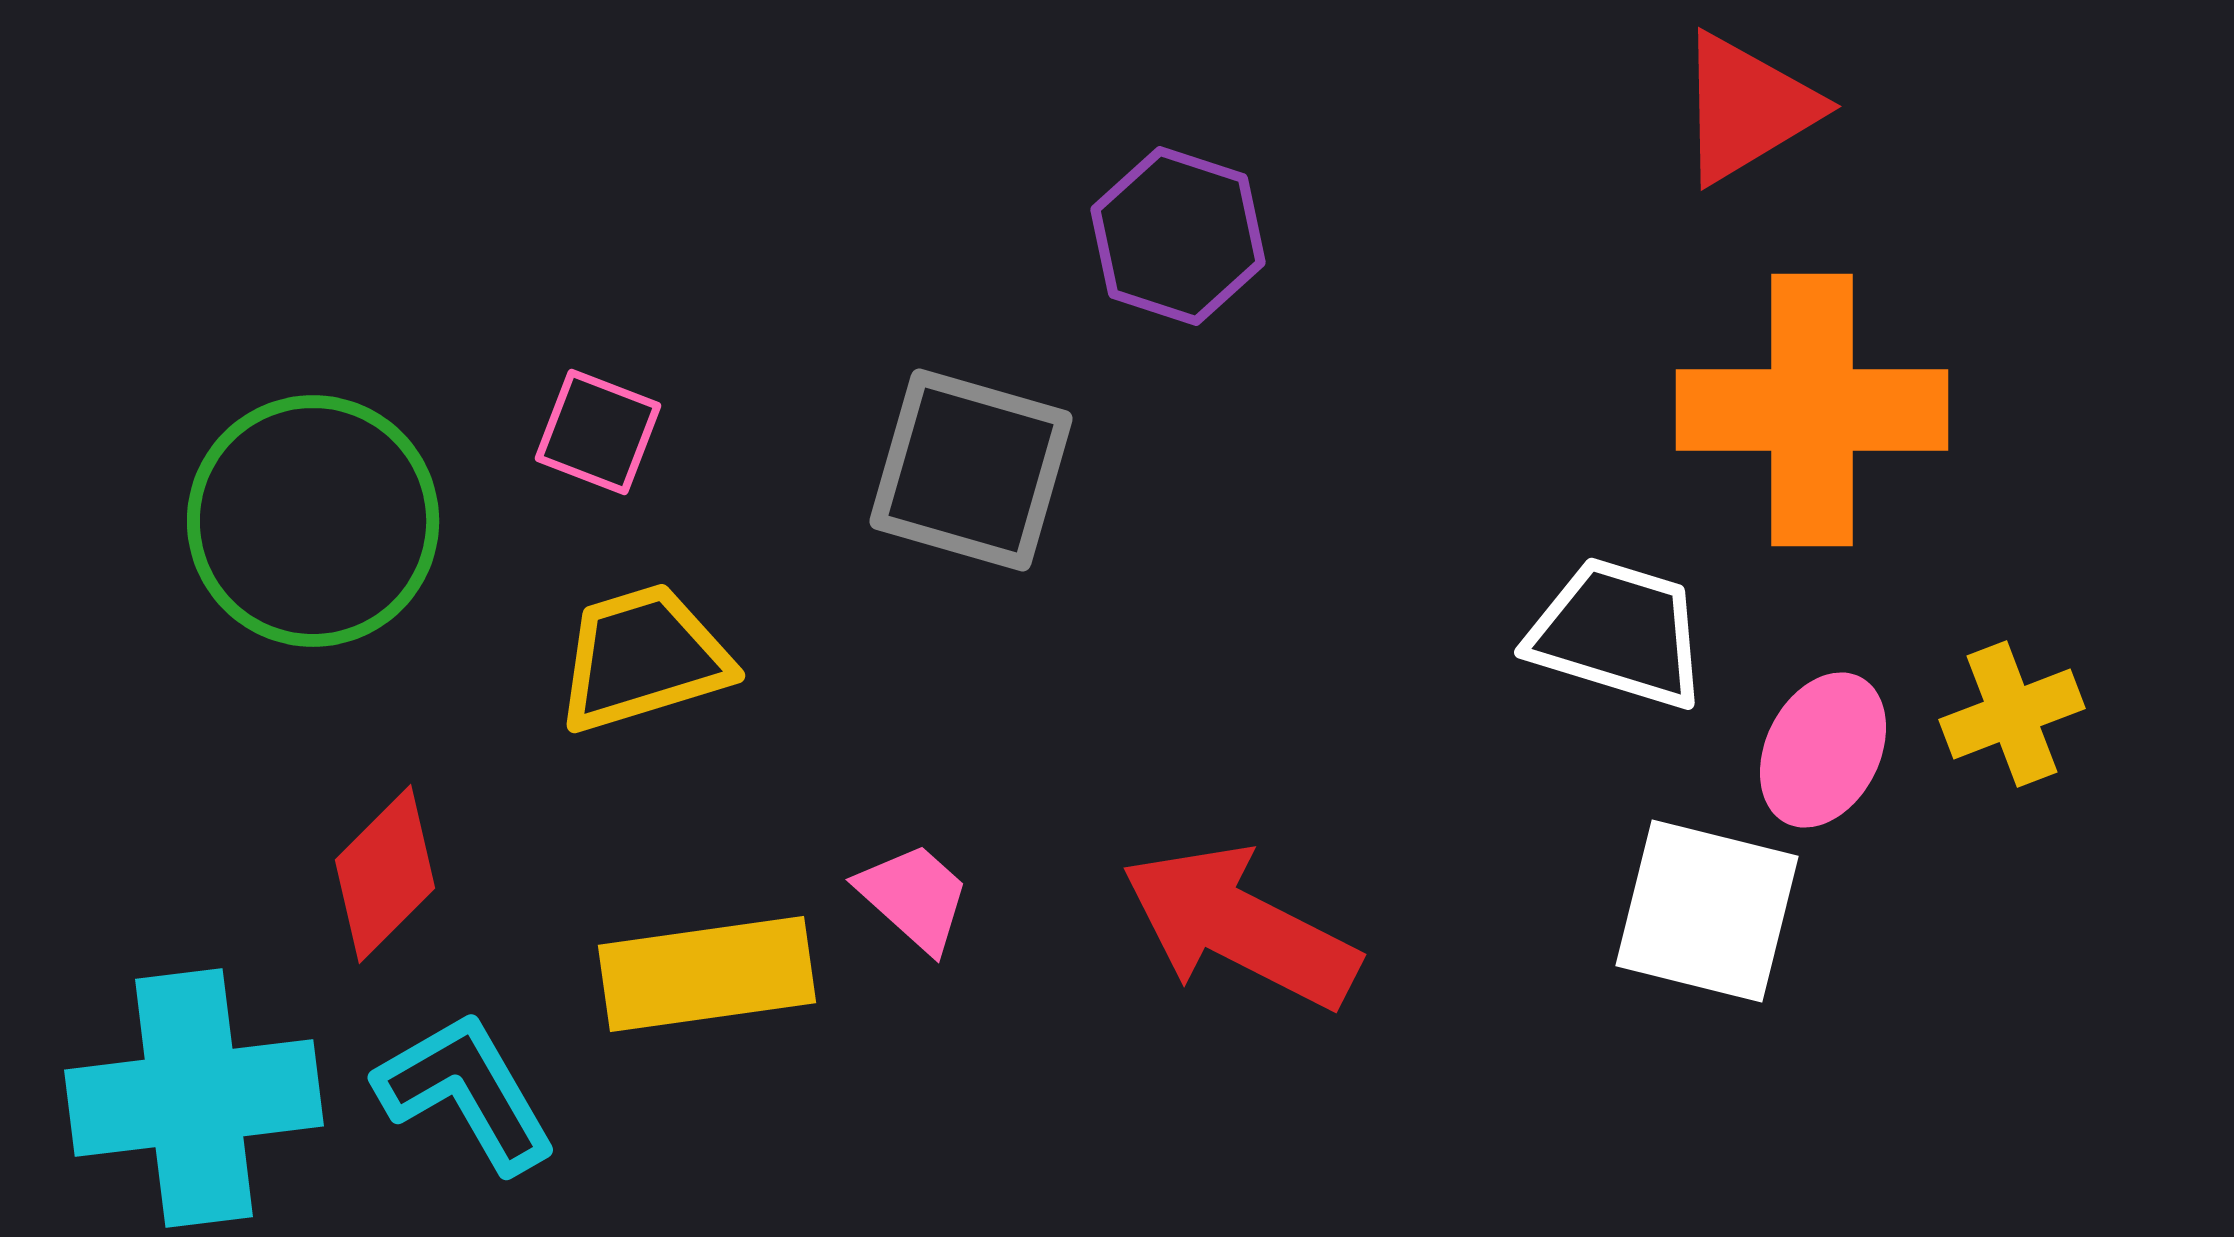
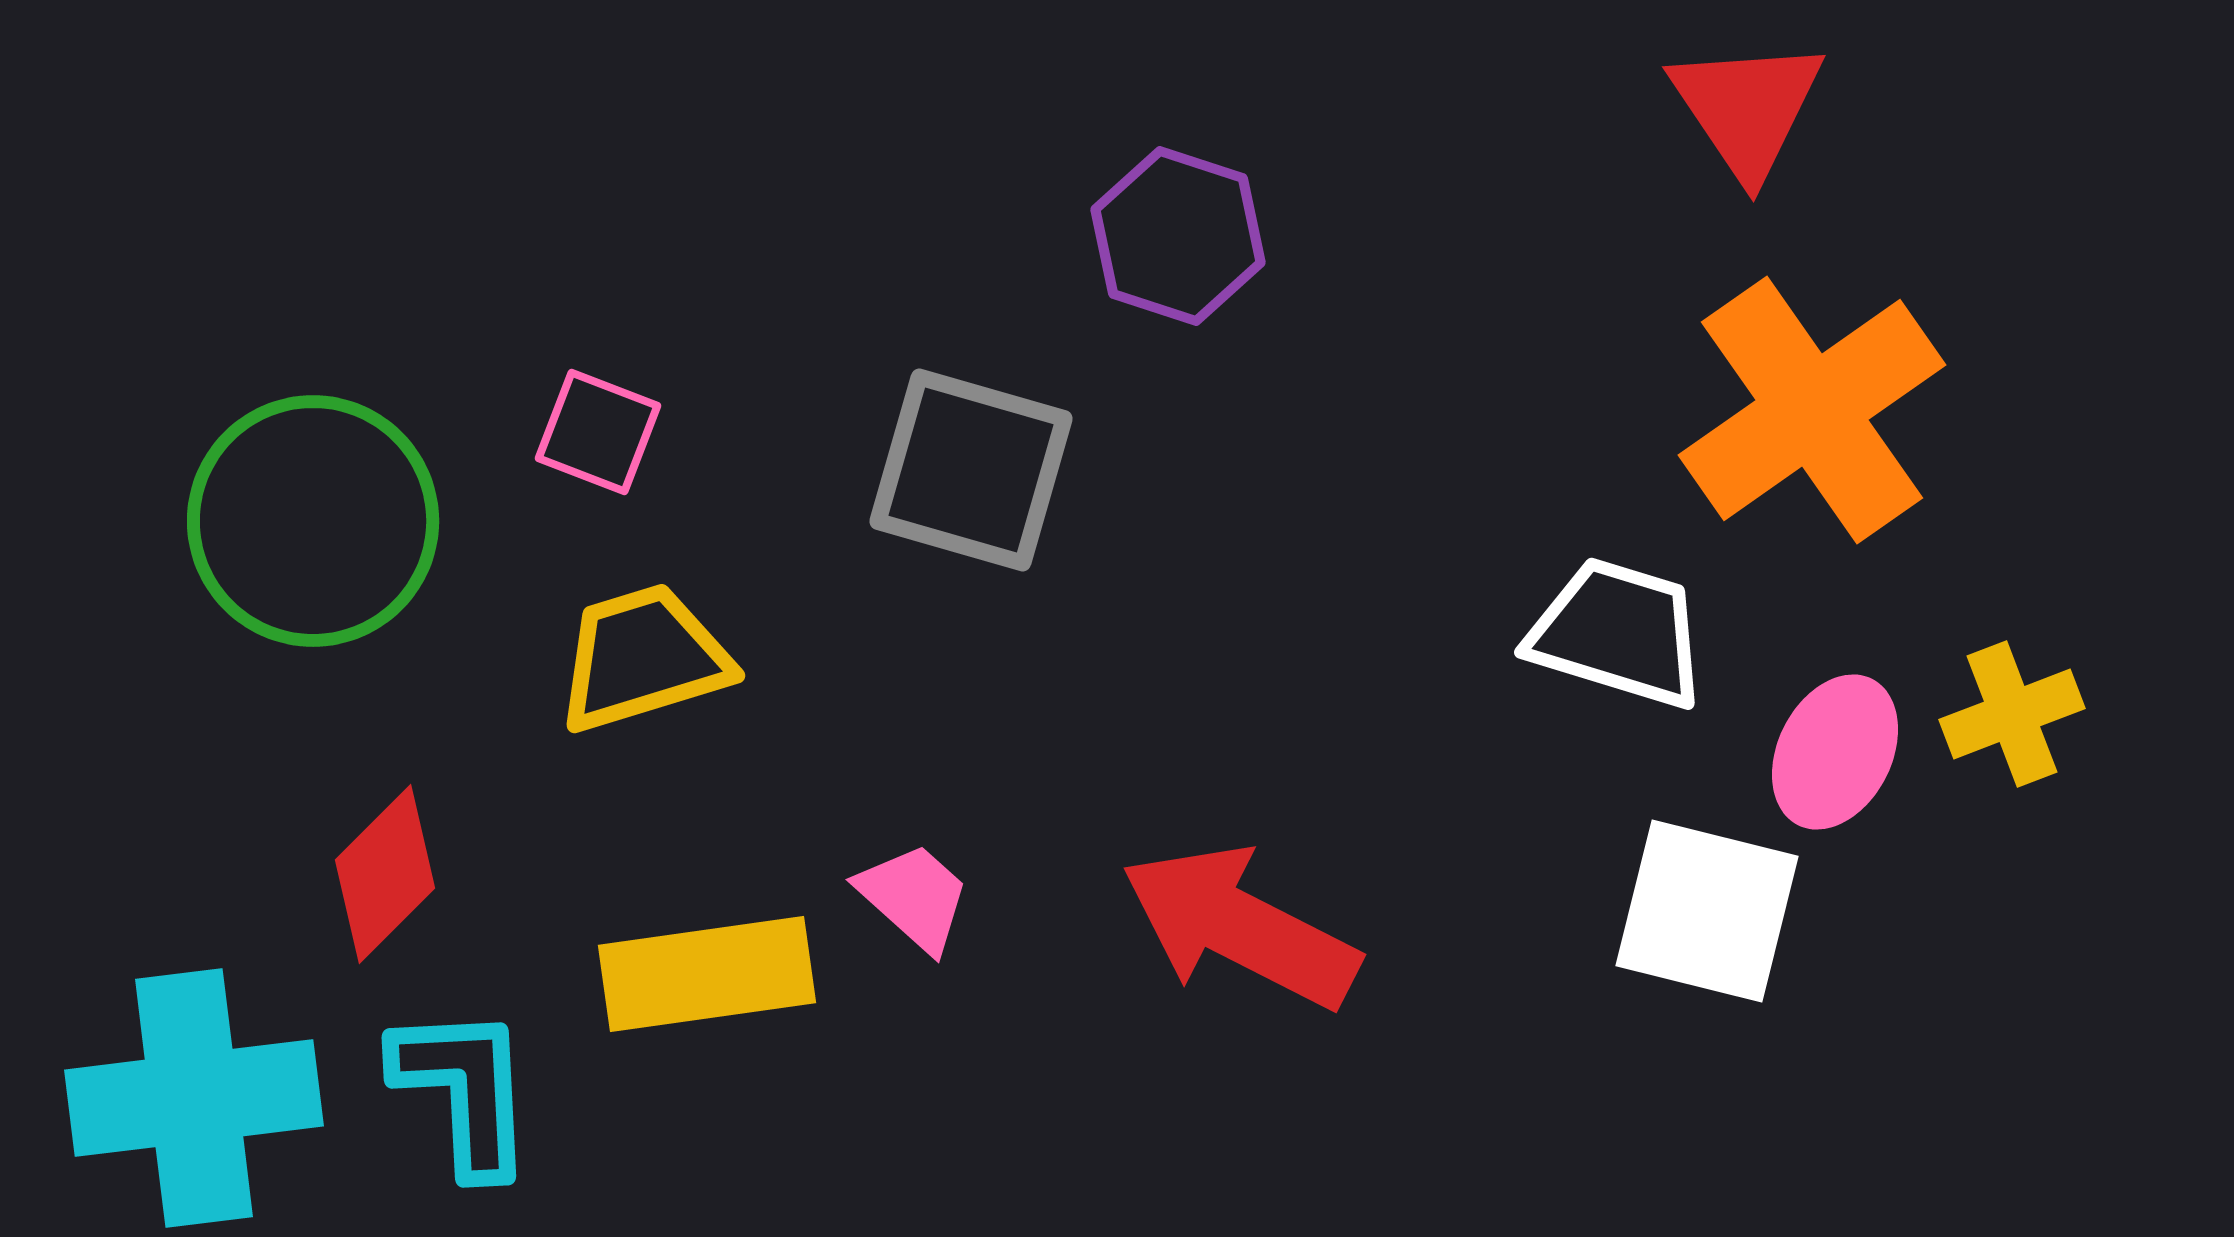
red triangle: rotated 33 degrees counterclockwise
orange cross: rotated 35 degrees counterclockwise
pink ellipse: moved 12 px right, 2 px down
cyan L-shape: moved 2 px left, 2 px up; rotated 27 degrees clockwise
